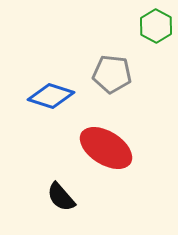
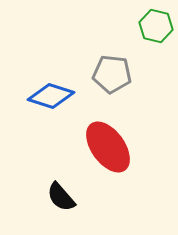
green hexagon: rotated 16 degrees counterclockwise
red ellipse: moved 2 px right, 1 px up; rotated 22 degrees clockwise
